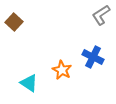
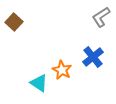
gray L-shape: moved 2 px down
blue cross: rotated 25 degrees clockwise
cyan triangle: moved 10 px right
